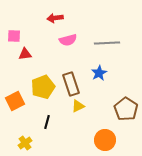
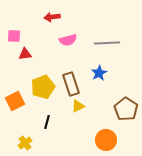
red arrow: moved 3 px left, 1 px up
orange circle: moved 1 px right
